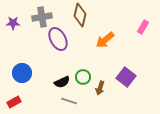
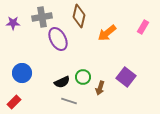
brown diamond: moved 1 px left, 1 px down
orange arrow: moved 2 px right, 7 px up
red rectangle: rotated 16 degrees counterclockwise
